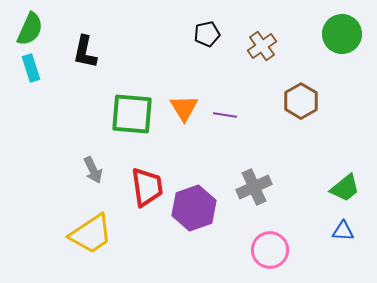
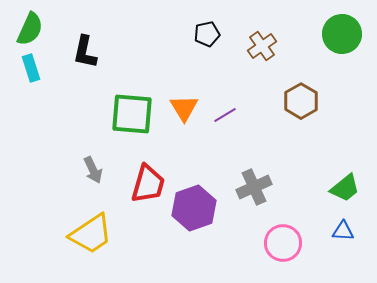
purple line: rotated 40 degrees counterclockwise
red trapezoid: moved 1 px right, 3 px up; rotated 24 degrees clockwise
pink circle: moved 13 px right, 7 px up
